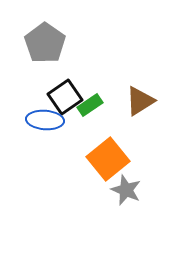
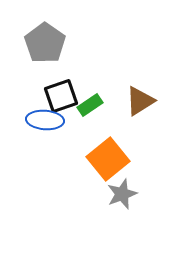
black square: moved 4 px left, 1 px up; rotated 16 degrees clockwise
gray star: moved 4 px left, 4 px down; rotated 28 degrees clockwise
